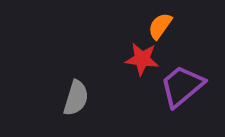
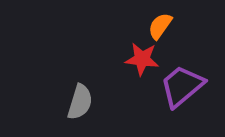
gray semicircle: moved 4 px right, 4 px down
